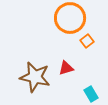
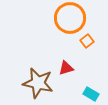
brown star: moved 3 px right, 6 px down
cyan rectangle: rotated 28 degrees counterclockwise
